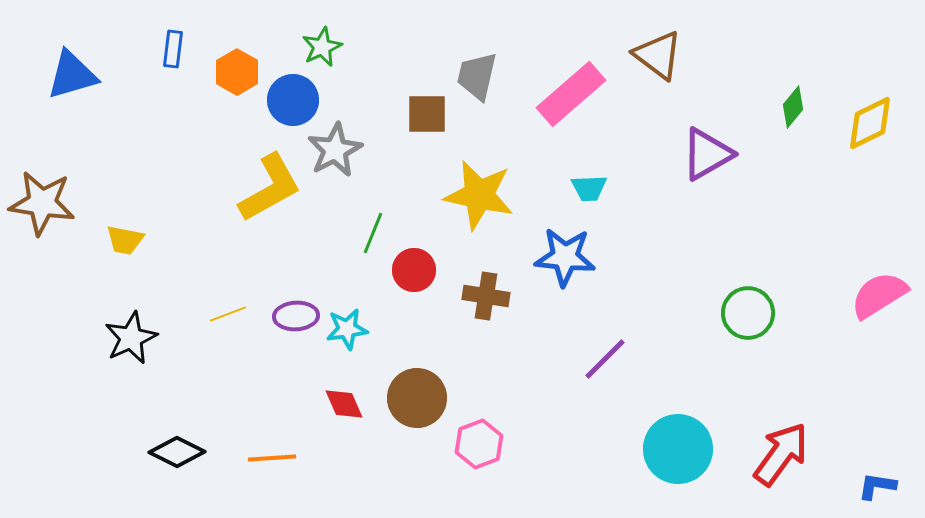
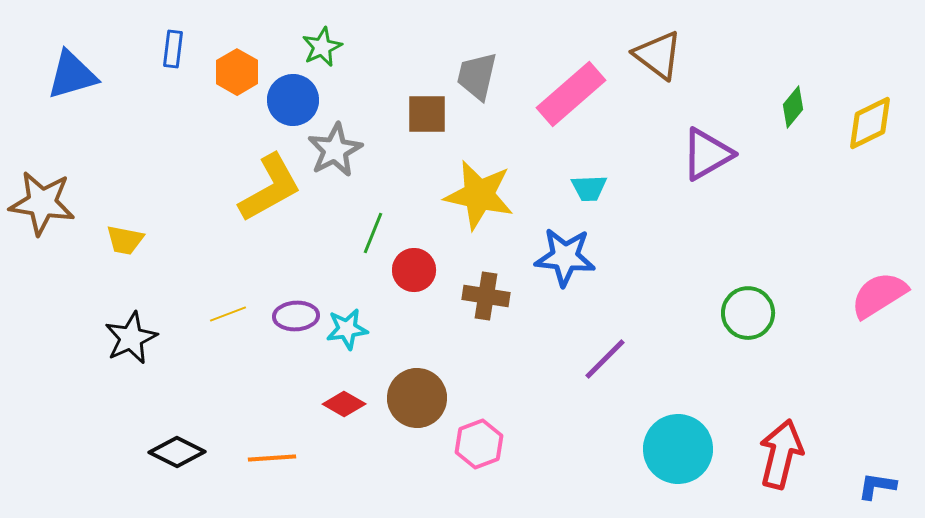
red diamond: rotated 36 degrees counterclockwise
red arrow: rotated 22 degrees counterclockwise
